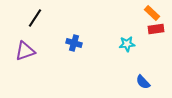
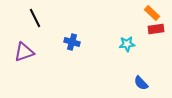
black line: rotated 60 degrees counterclockwise
blue cross: moved 2 px left, 1 px up
purple triangle: moved 1 px left, 1 px down
blue semicircle: moved 2 px left, 1 px down
